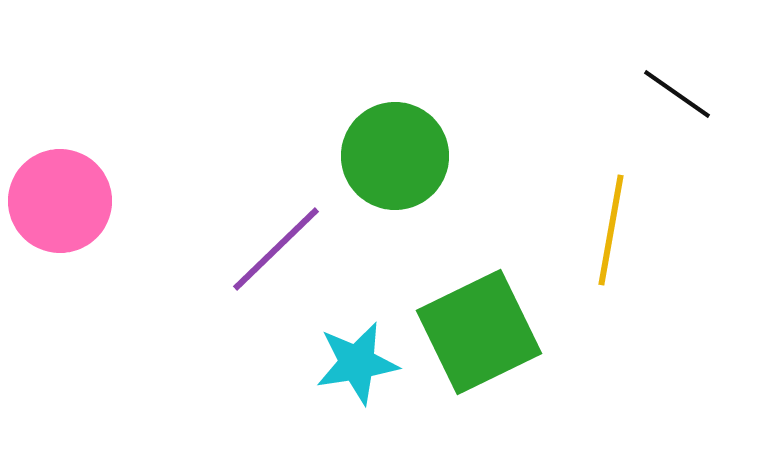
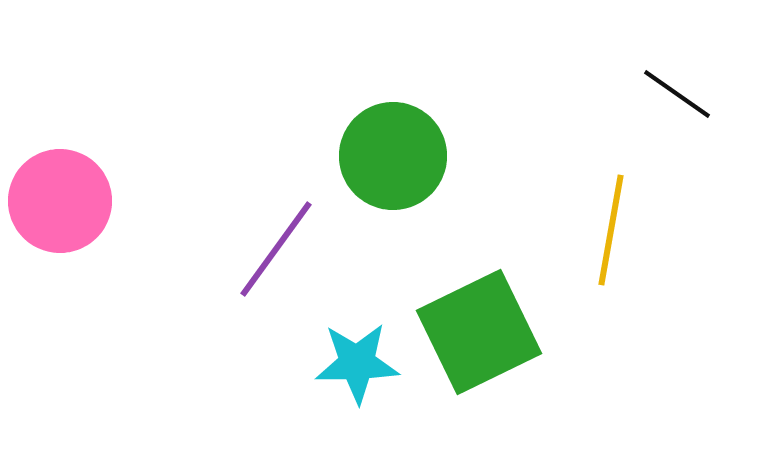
green circle: moved 2 px left
purple line: rotated 10 degrees counterclockwise
cyan star: rotated 8 degrees clockwise
